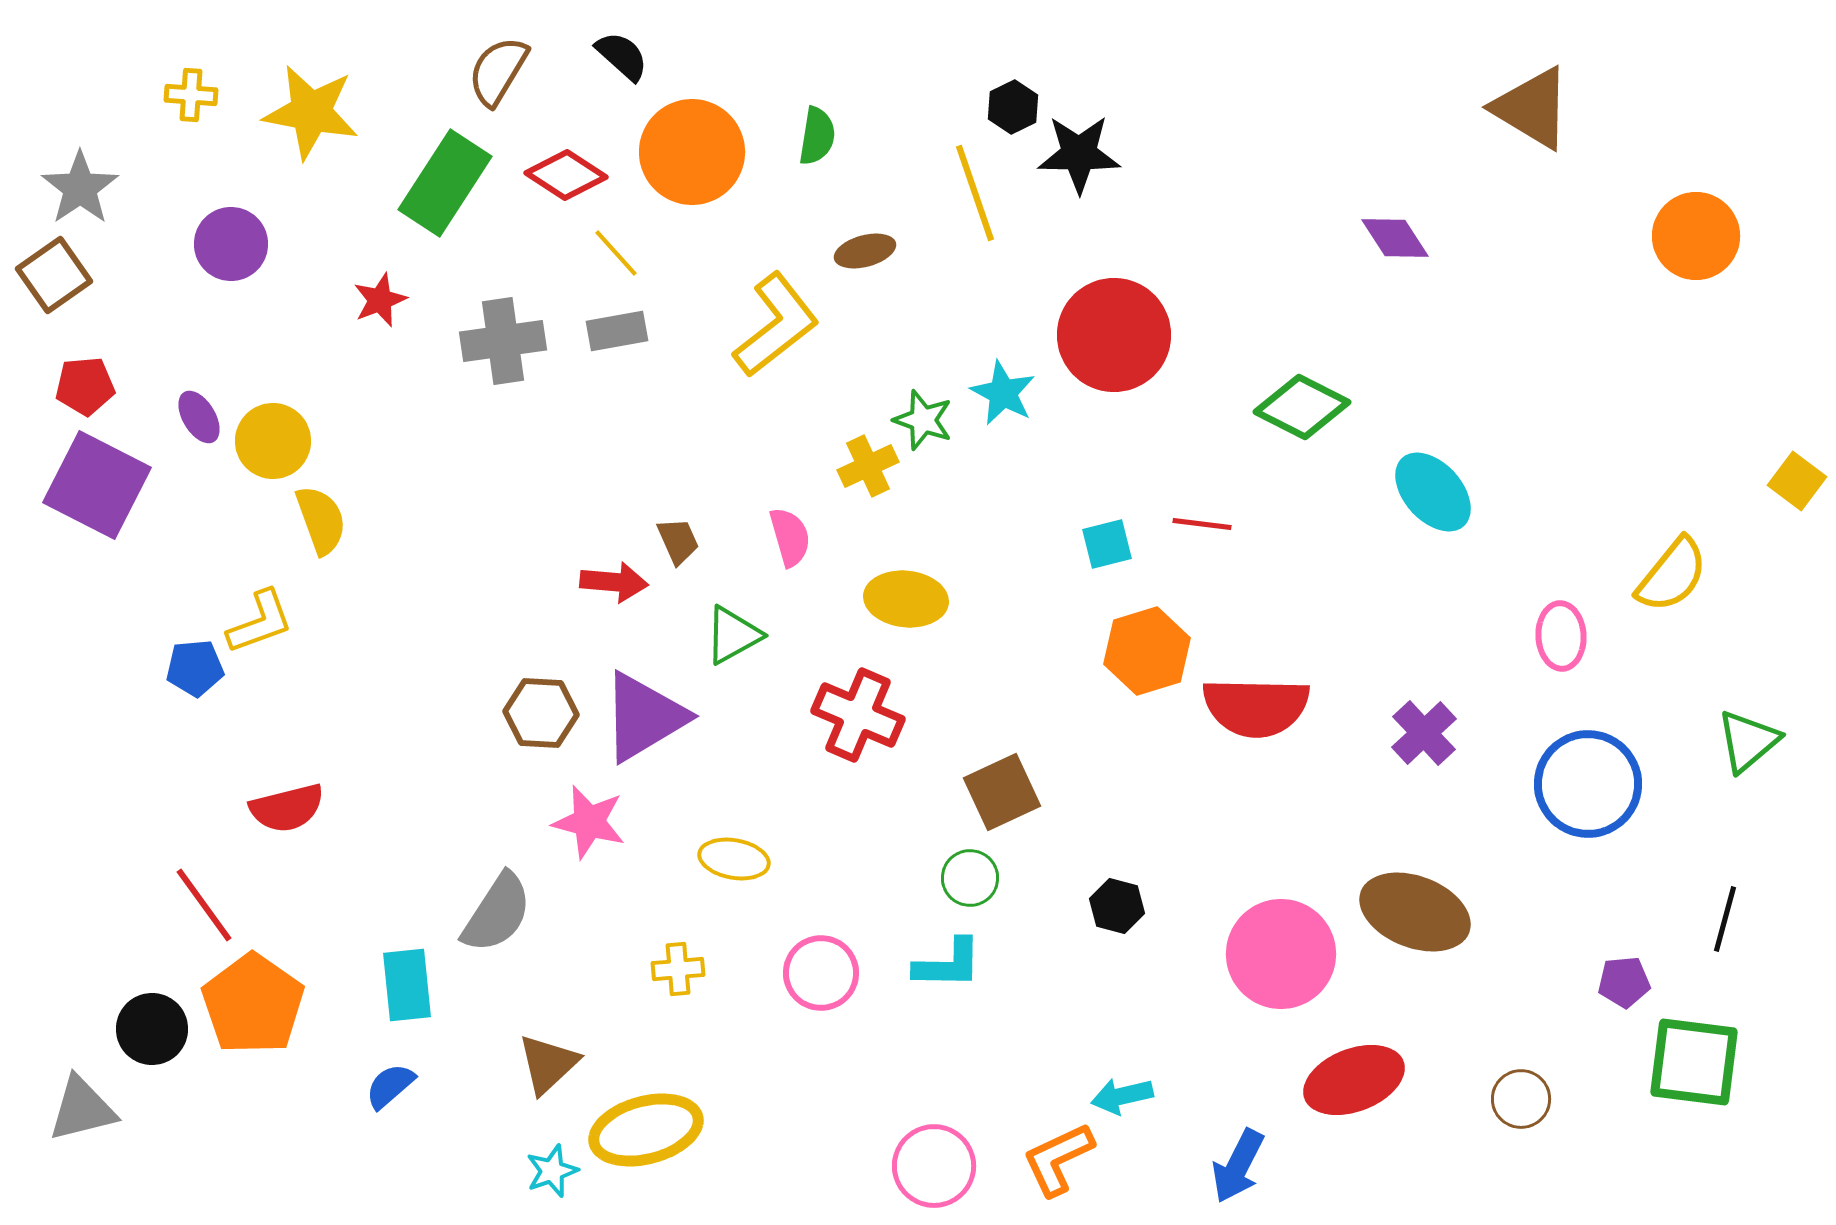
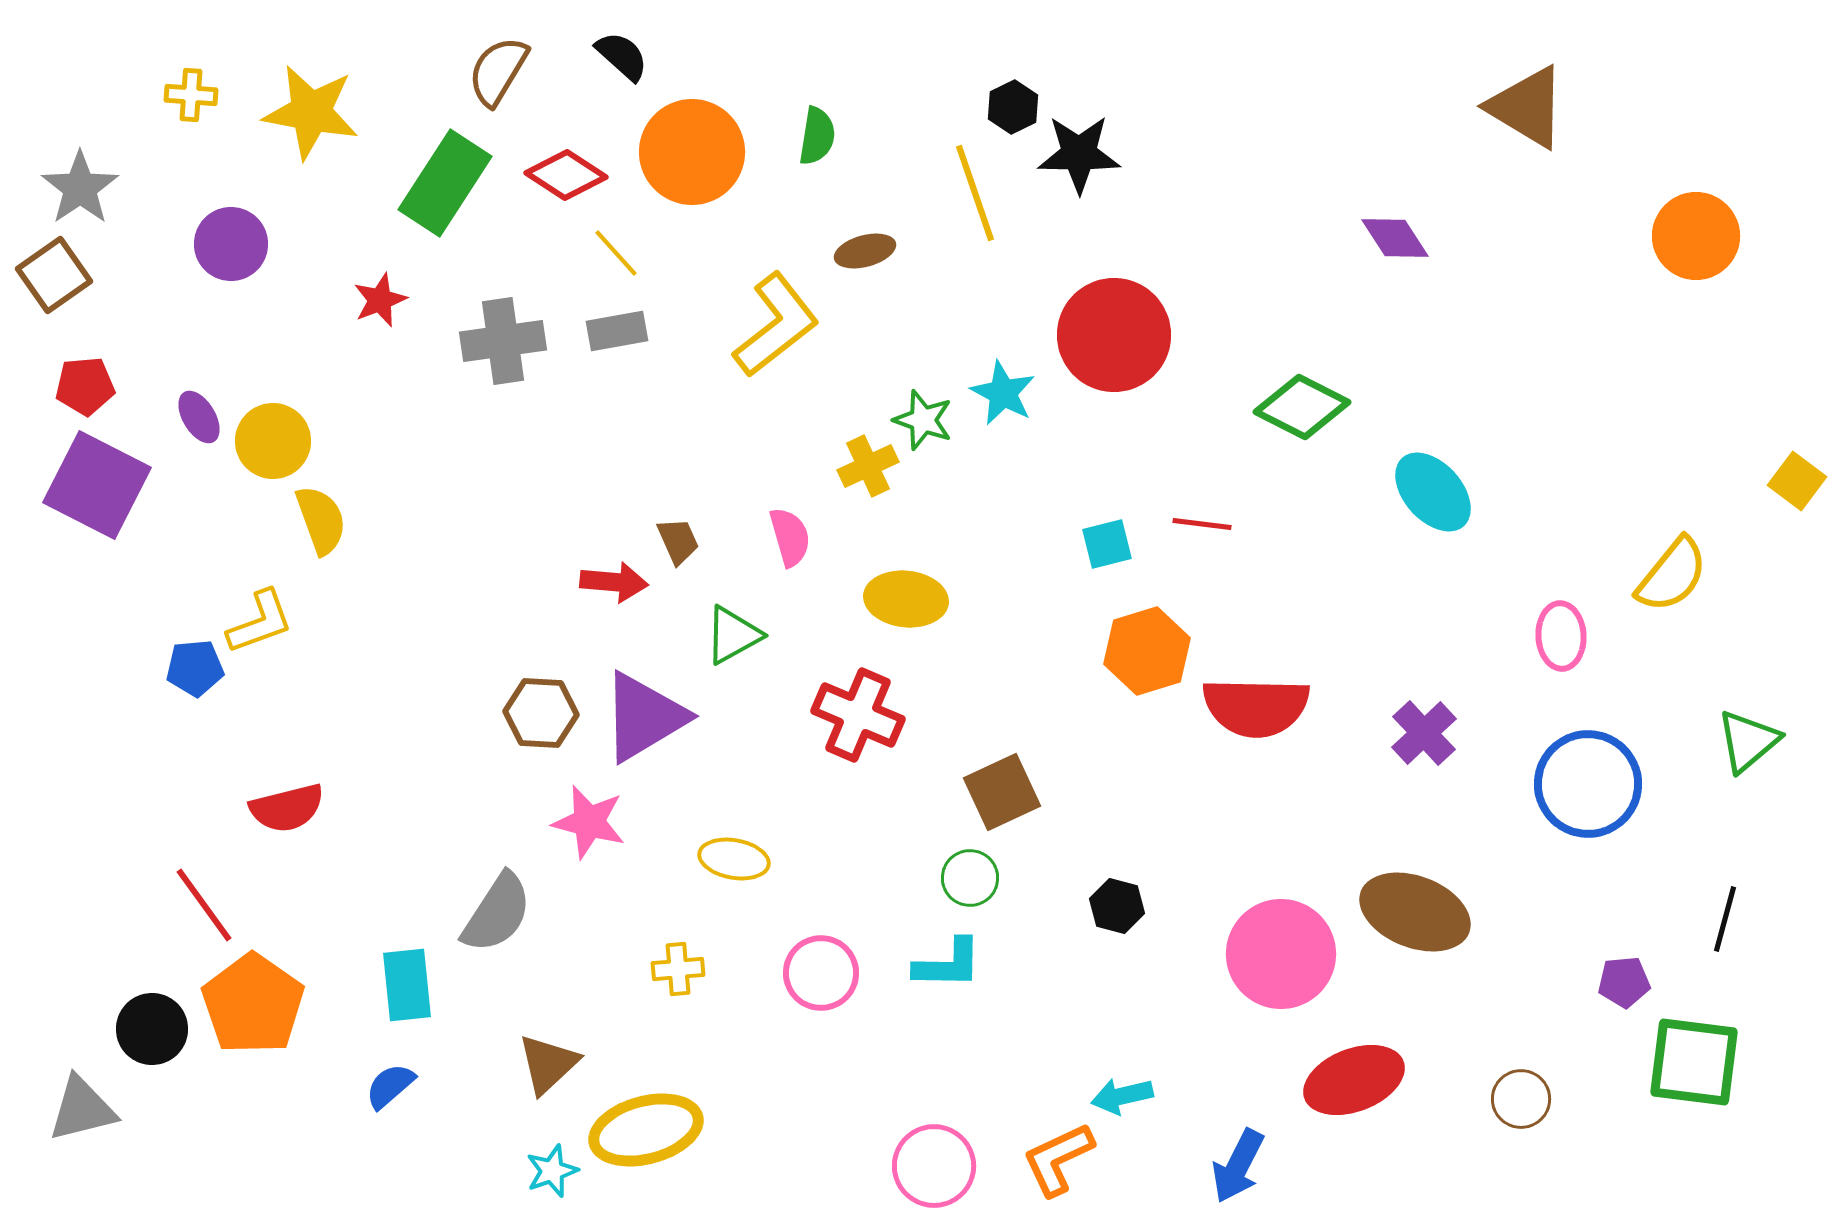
brown triangle at (1532, 108): moved 5 px left, 1 px up
